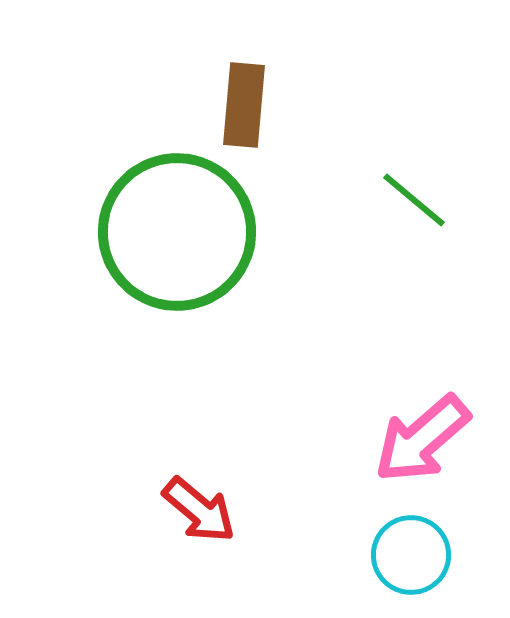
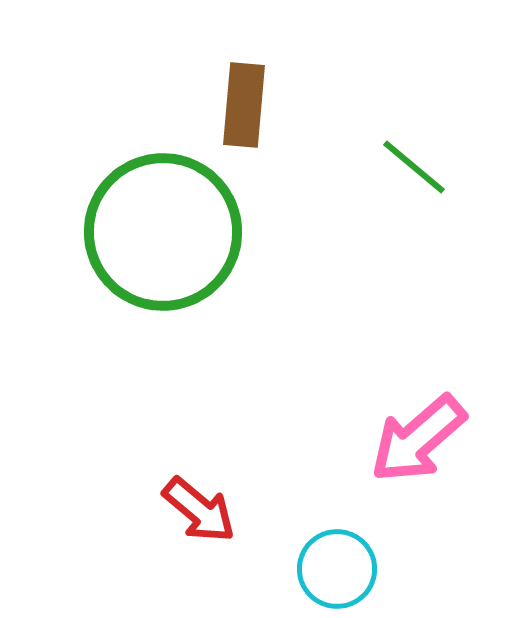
green line: moved 33 px up
green circle: moved 14 px left
pink arrow: moved 4 px left
cyan circle: moved 74 px left, 14 px down
